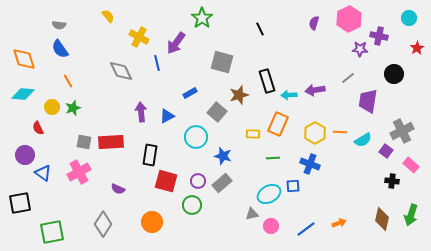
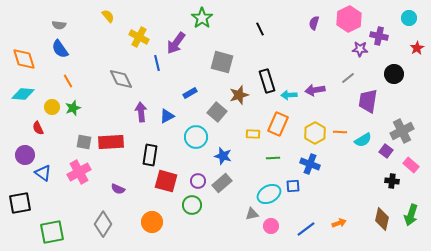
gray diamond at (121, 71): moved 8 px down
